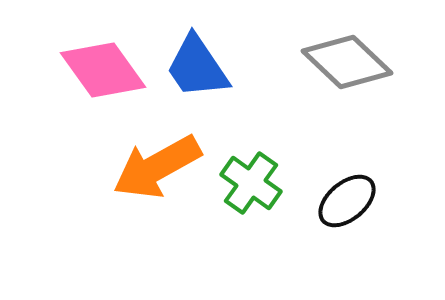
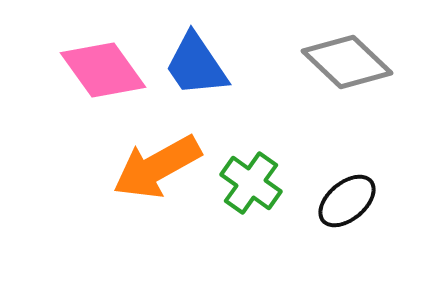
blue trapezoid: moved 1 px left, 2 px up
